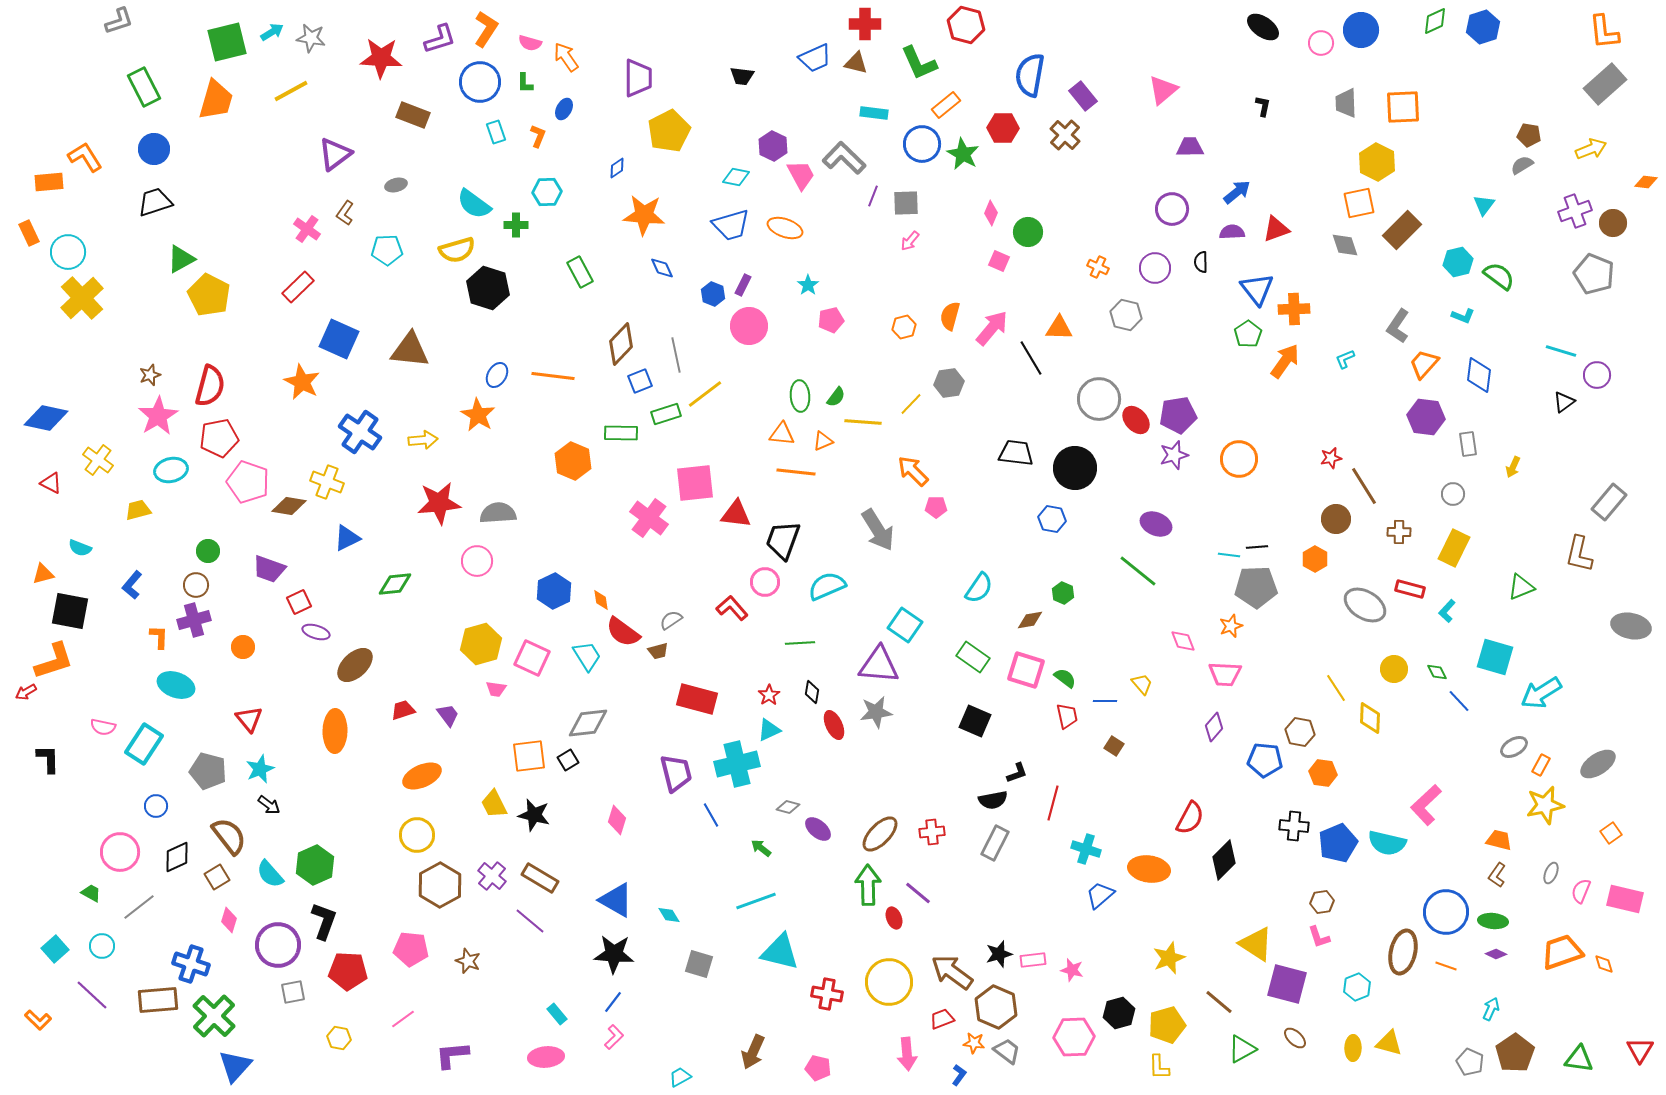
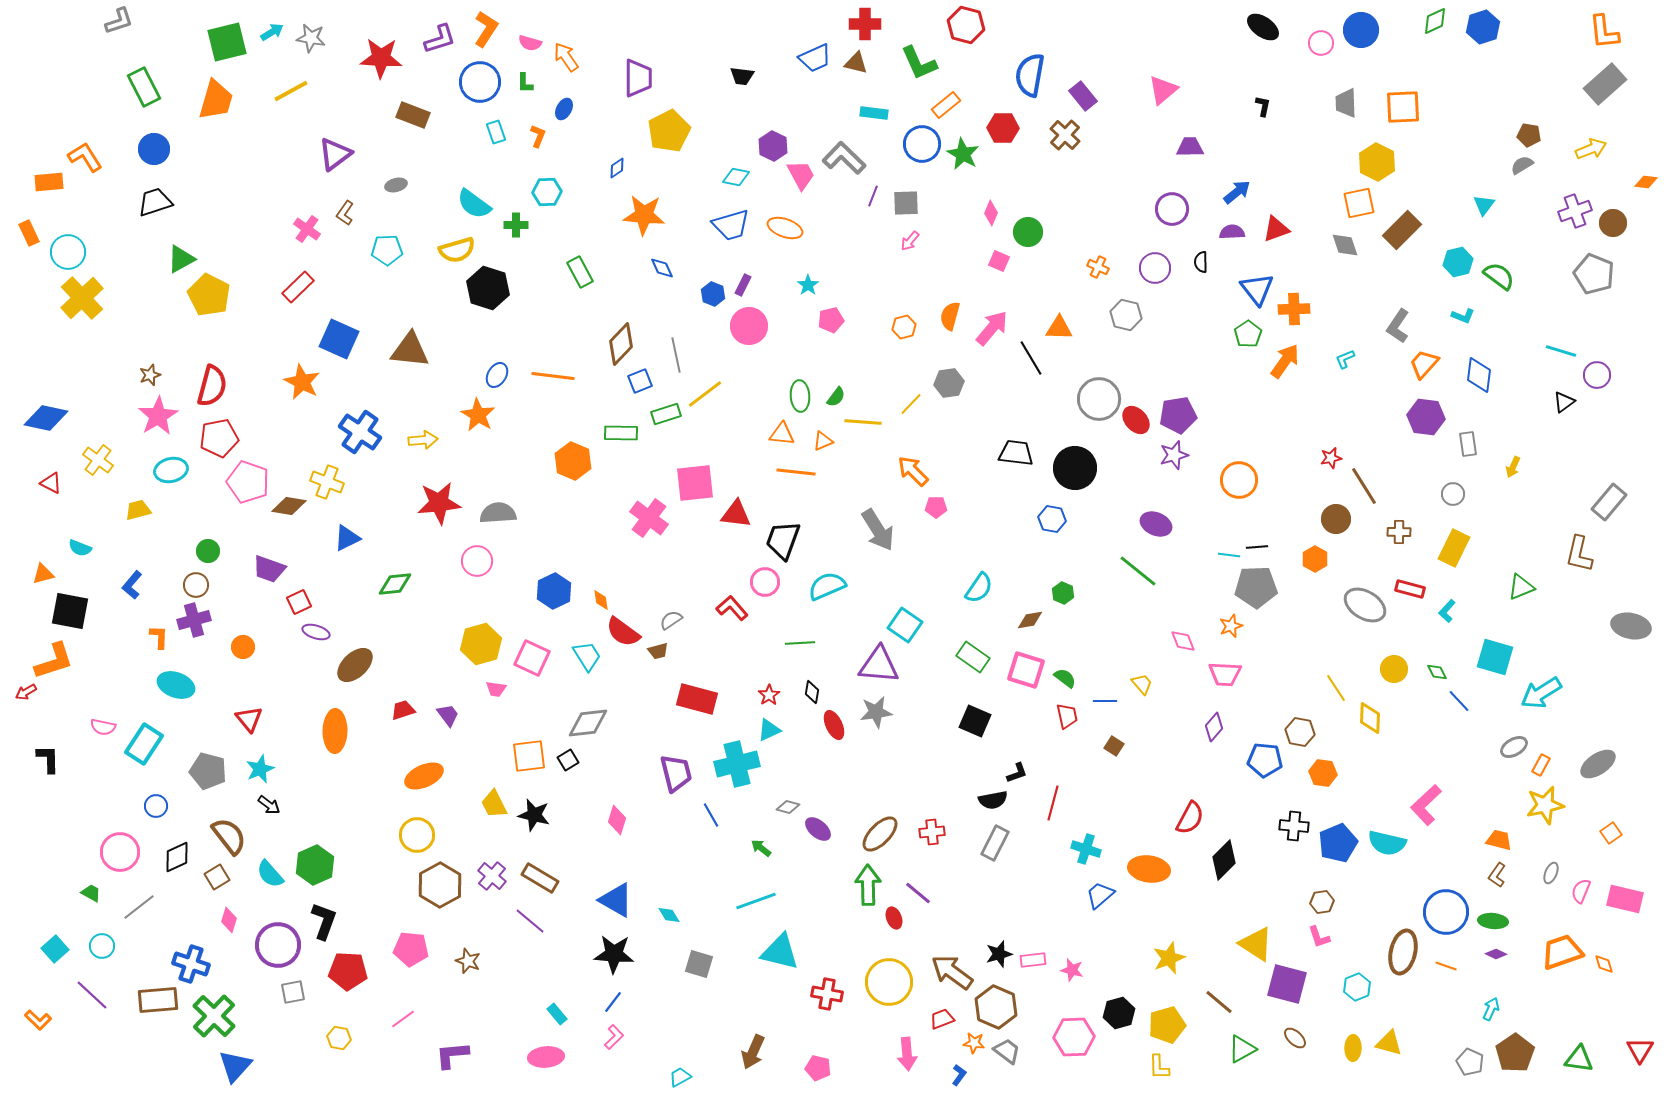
red semicircle at (210, 386): moved 2 px right
orange circle at (1239, 459): moved 21 px down
orange ellipse at (422, 776): moved 2 px right
